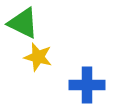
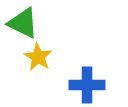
yellow star: rotated 16 degrees clockwise
